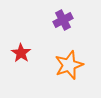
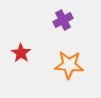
orange star: rotated 24 degrees clockwise
